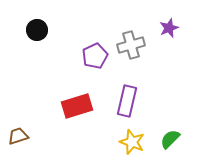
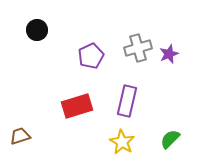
purple star: moved 26 px down
gray cross: moved 7 px right, 3 px down
purple pentagon: moved 4 px left
brown trapezoid: moved 2 px right
yellow star: moved 10 px left; rotated 10 degrees clockwise
